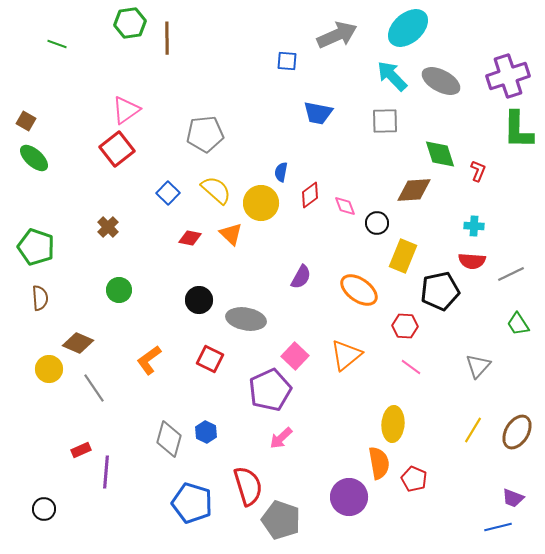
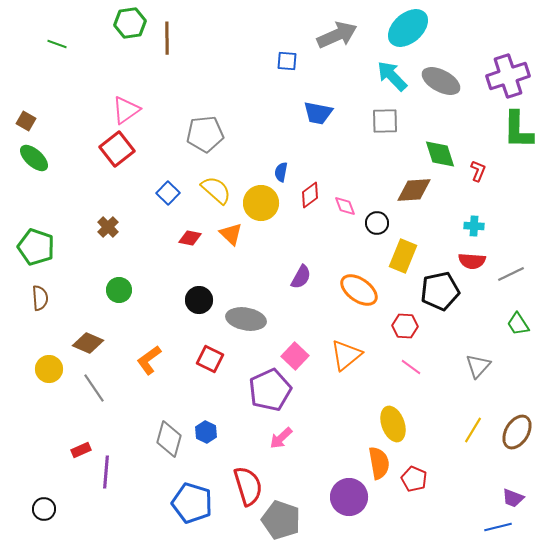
brown diamond at (78, 343): moved 10 px right
yellow ellipse at (393, 424): rotated 24 degrees counterclockwise
